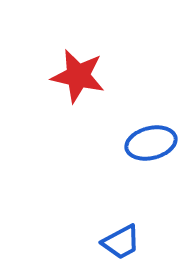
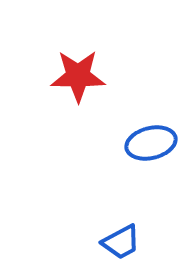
red star: rotated 12 degrees counterclockwise
